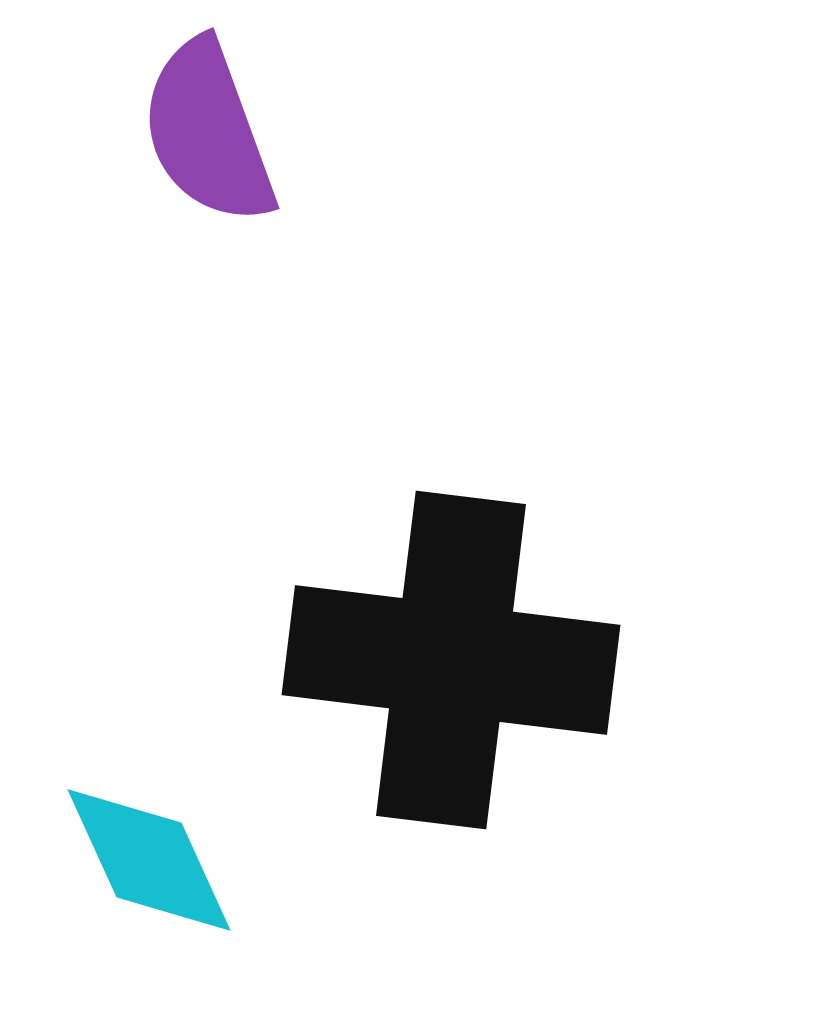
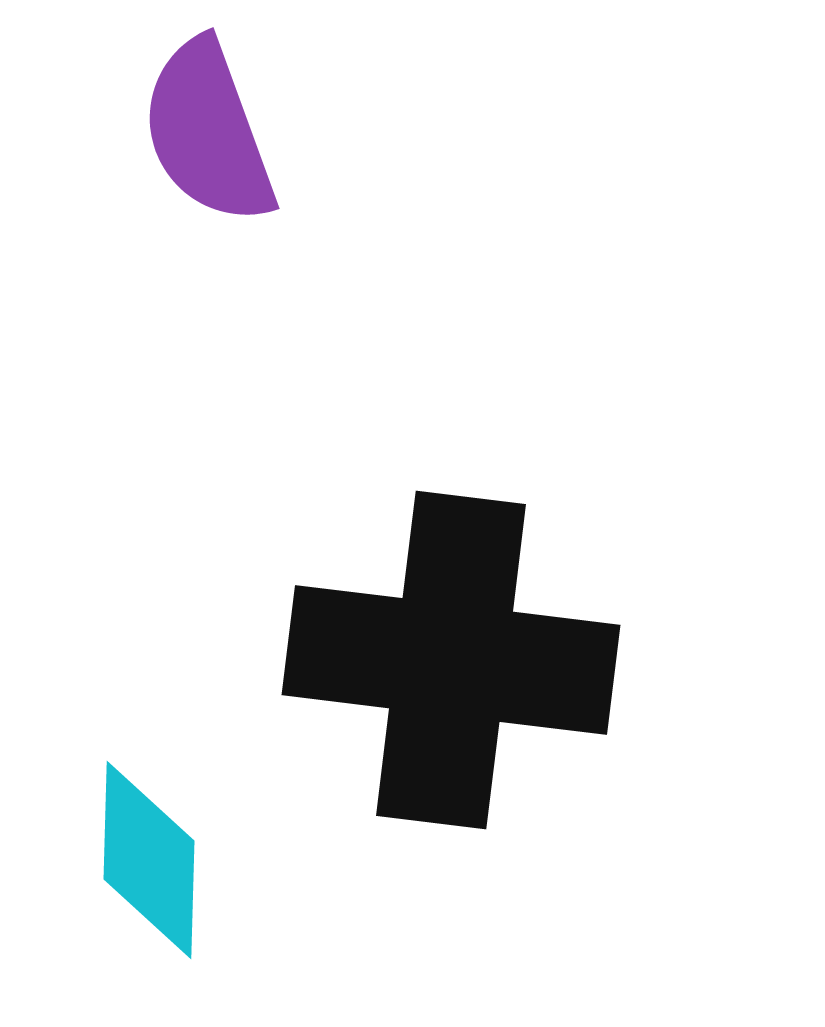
cyan diamond: rotated 26 degrees clockwise
